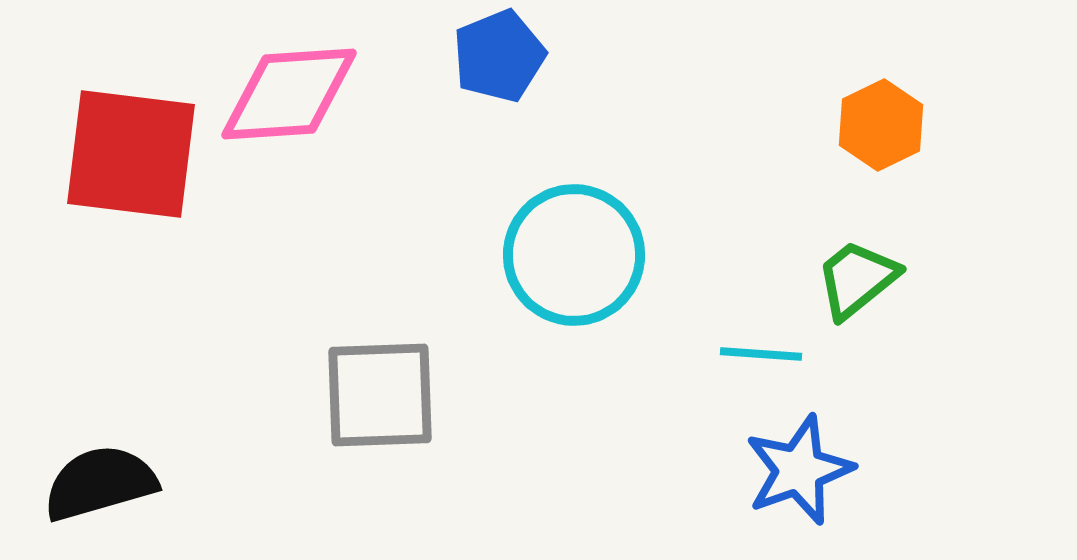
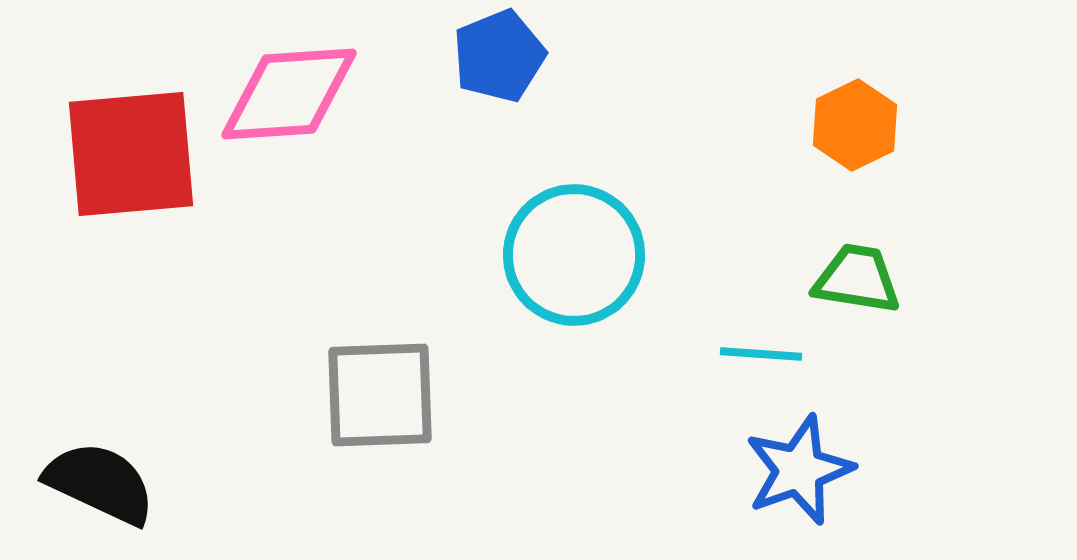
orange hexagon: moved 26 px left
red square: rotated 12 degrees counterclockwise
green trapezoid: rotated 48 degrees clockwise
black semicircle: rotated 41 degrees clockwise
